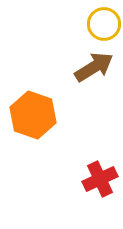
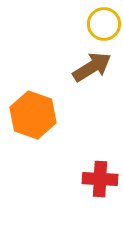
brown arrow: moved 2 px left
red cross: rotated 28 degrees clockwise
